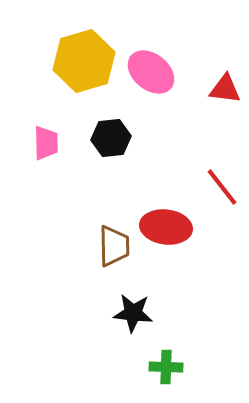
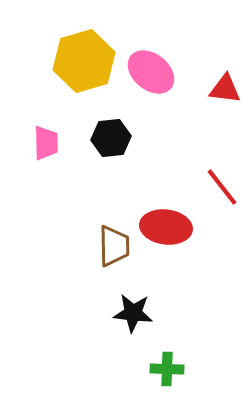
green cross: moved 1 px right, 2 px down
